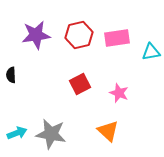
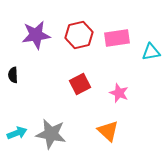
black semicircle: moved 2 px right
